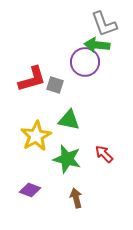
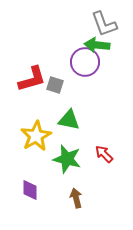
purple diamond: rotated 70 degrees clockwise
